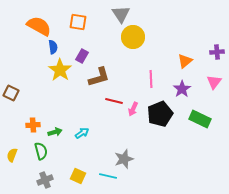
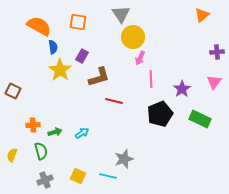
orange triangle: moved 17 px right, 46 px up
brown square: moved 2 px right, 2 px up
pink arrow: moved 7 px right, 51 px up
